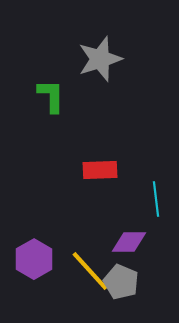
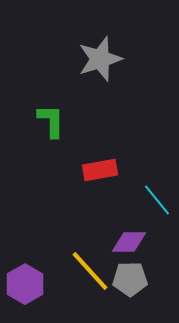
green L-shape: moved 25 px down
red rectangle: rotated 8 degrees counterclockwise
cyan line: moved 1 px right, 1 px down; rotated 32 degrees counterclockwise
purple hexagon: moved 9 px left, 25 px down
gray pentagon: moved 9 px right, 3 px up; rotated 24 degrees counterclockwise
